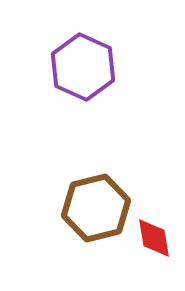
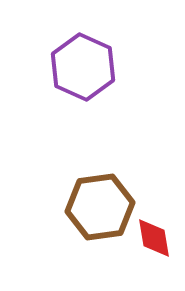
brown hexagon: moved 4 px right, 1 px up; rotated 6 degrees clockwise
